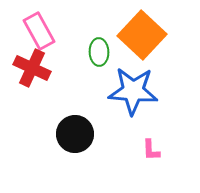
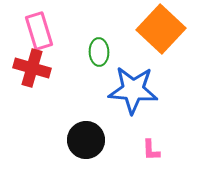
pink rectangle: rotated 12 degrees clockwise
orange square: moved 19 px right, 6 px up
red cross: rotated 9 degrees counterclockwise
blue star: moved 1 px up
black circle: moved 11 px right, 6 px down
